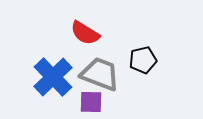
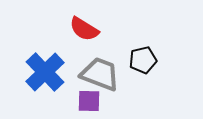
red semicircle: moved 1 px left, 4 px up
blue cross: moved 8 px left, 5 px up
purple square: moved 2 px left, 1 px up
